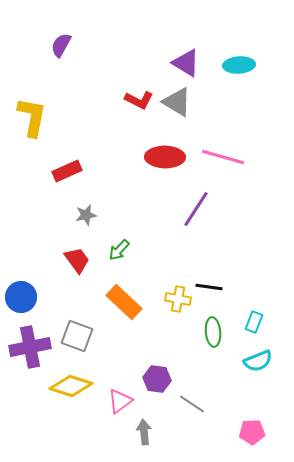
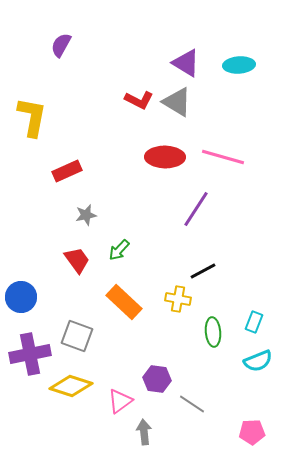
black line: moved 6 px left, 16 px up; rotated 36 degrees counterclockwise
purple cross: moved 7 px down
